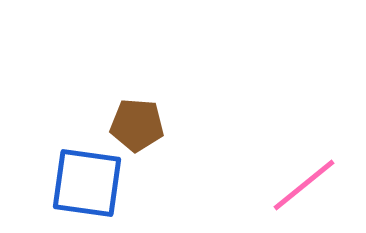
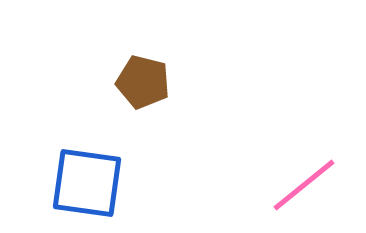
brown pentagon: moved 6 px right, 43 px up; rotated 10 degrees clockwise
